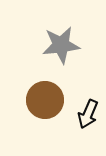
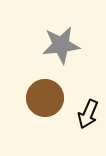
brown circle: moved 2 px up
